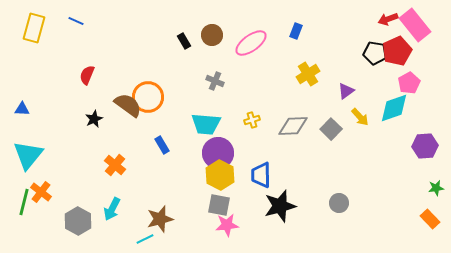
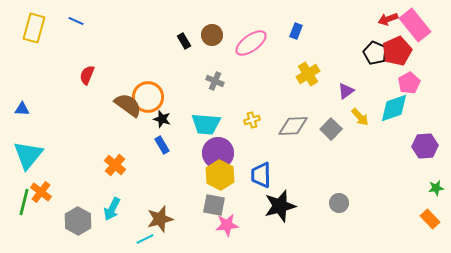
black pentagon at (375, 53): rotated 15 degrees clockwise
black star at (94, 119): moved 68 px right; rotated 30 degrees counterclockwise
gray square at (219, 205): moved 5 px left
